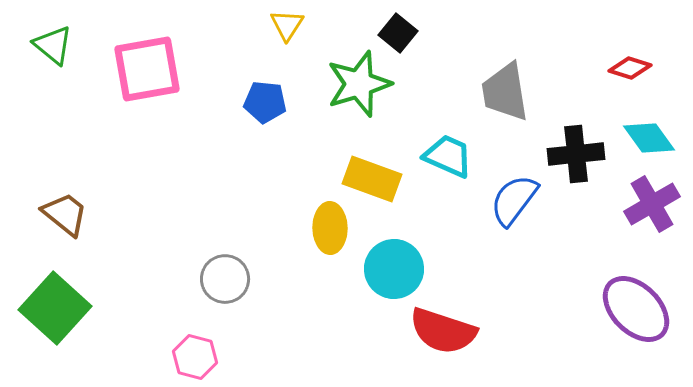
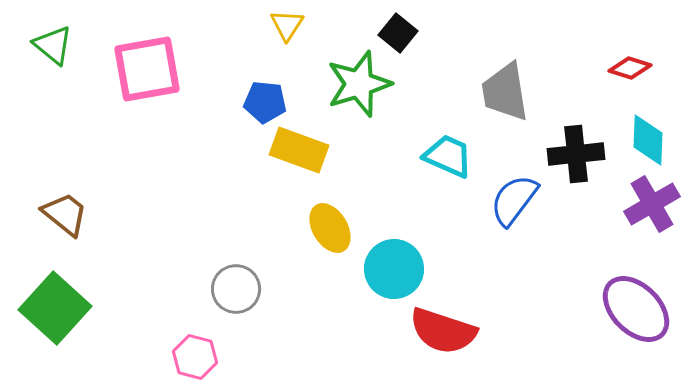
cyan diamond: moved 1 px left, 2 px down; rotated 38 degrees clockwise
yellow rectangle: moved 73 px left, 29 px up
yellow ellipse: rotated 30 degrees counterclockwise
gray circle: moved 11 px right, 10 px down
